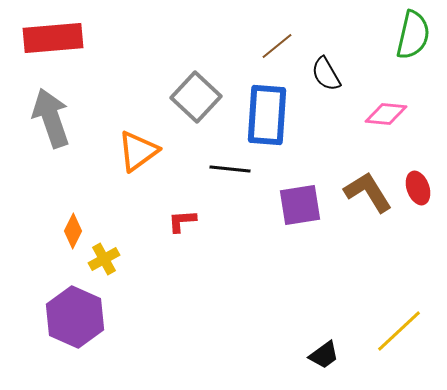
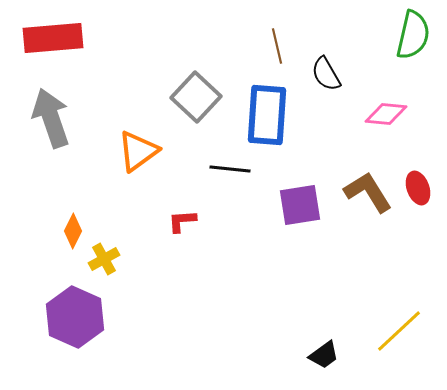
brown line: rotated 64 degrees counterclockwise
